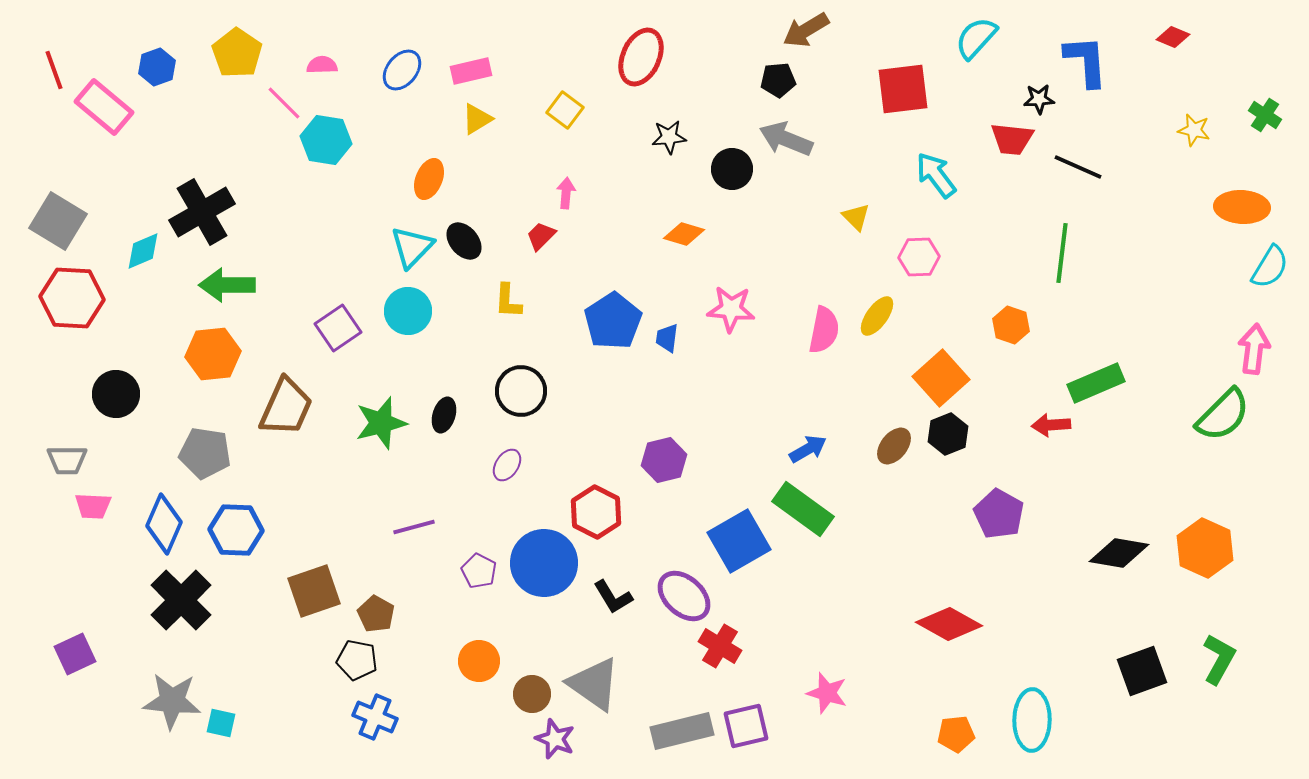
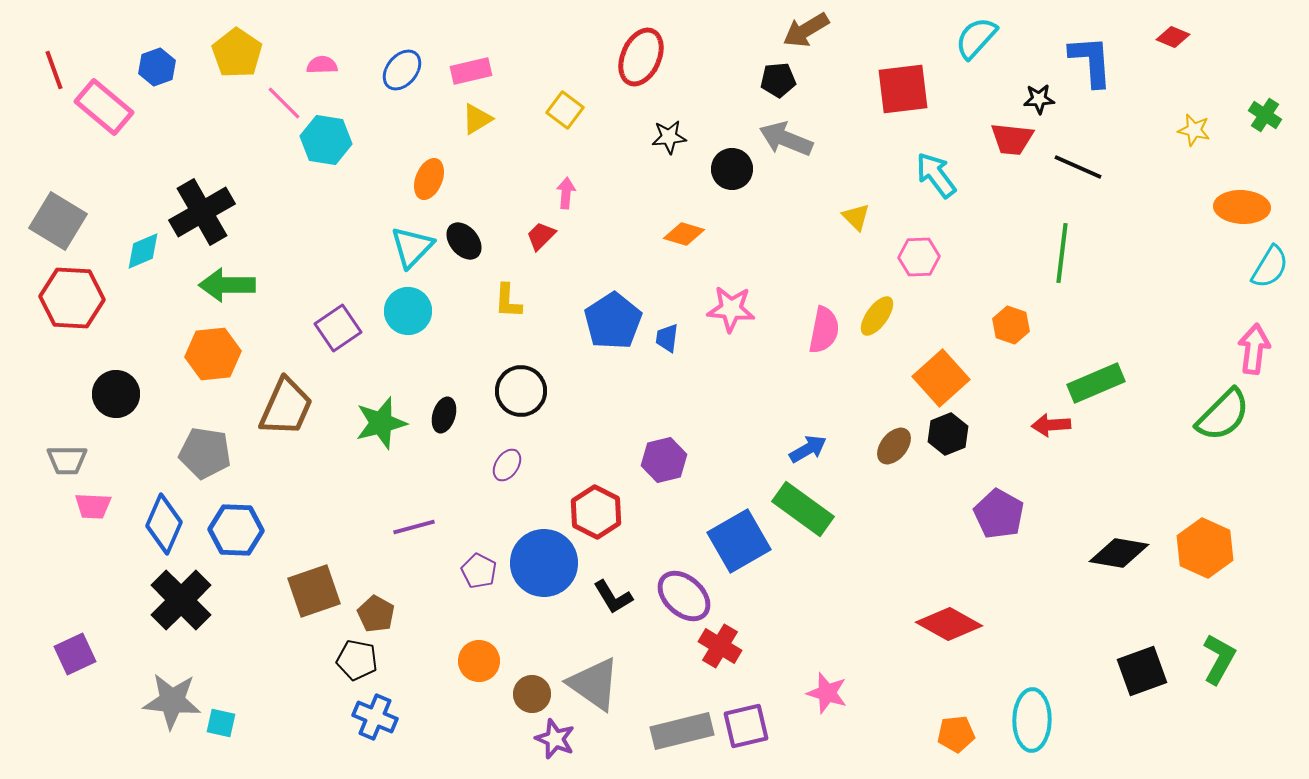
blue L-shape at (1086, 61): moved 5 px right
